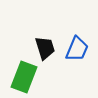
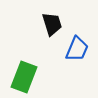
black trapezoid: moved 7 px right, 24 px up
